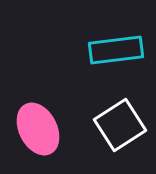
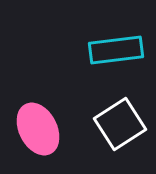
white square: moved 1 px up
